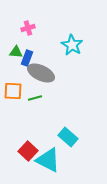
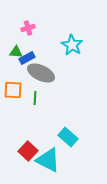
blue rectangle: rotated 42 degrees clockwise
orange square: moved 1 px up
green line: rotated 72 degrees counterclockwise
